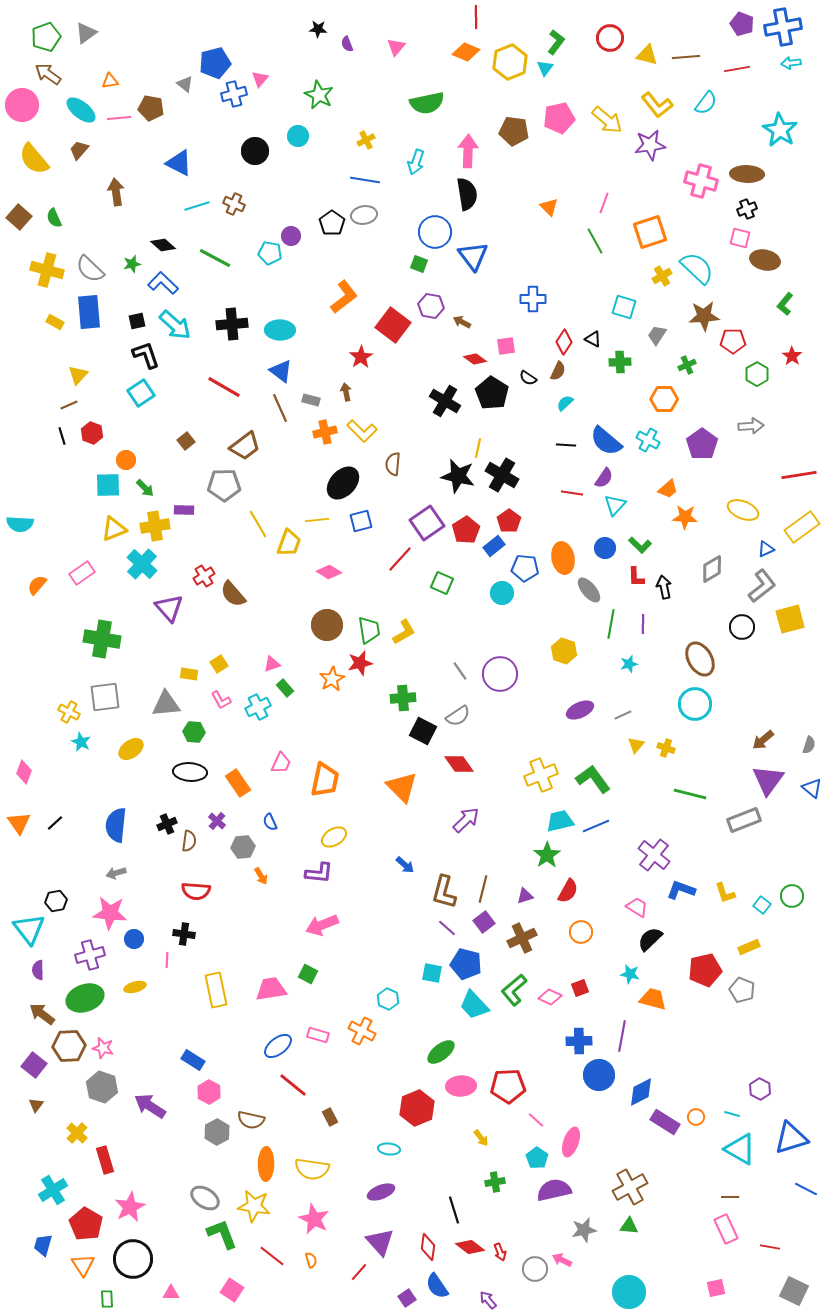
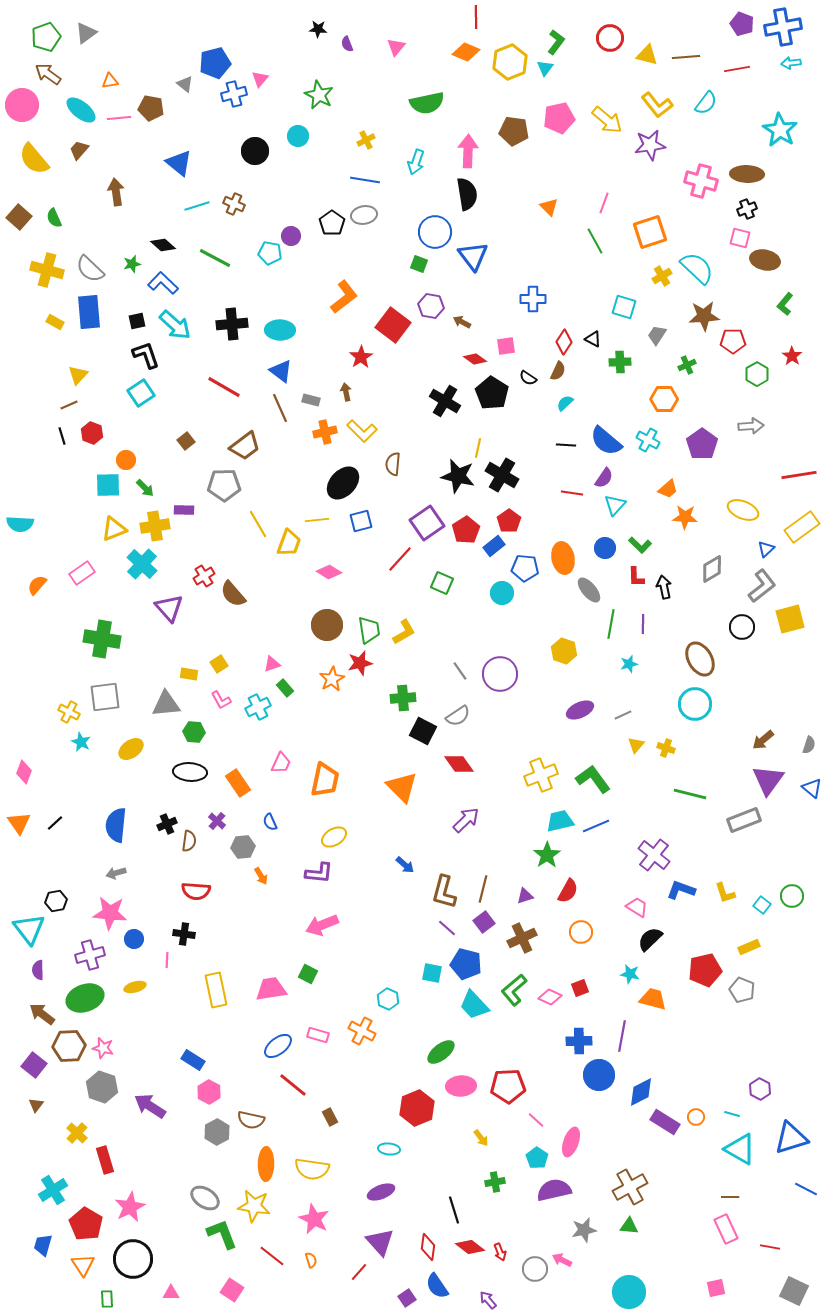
blue triangle at (179, 163): rotated 12 degrees clockwise
blue triangle at (766, 549): rotated 18 degrees counterclockwise
